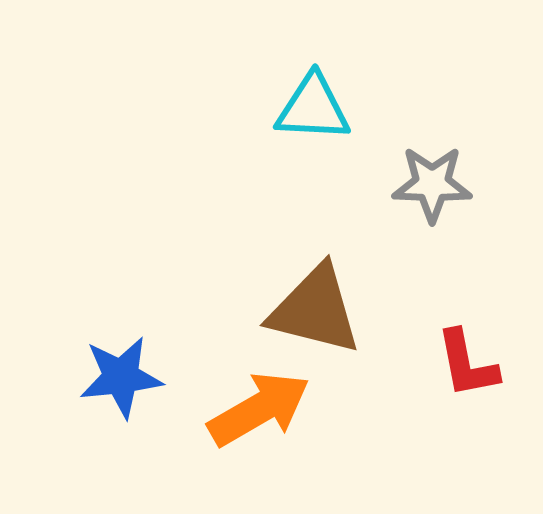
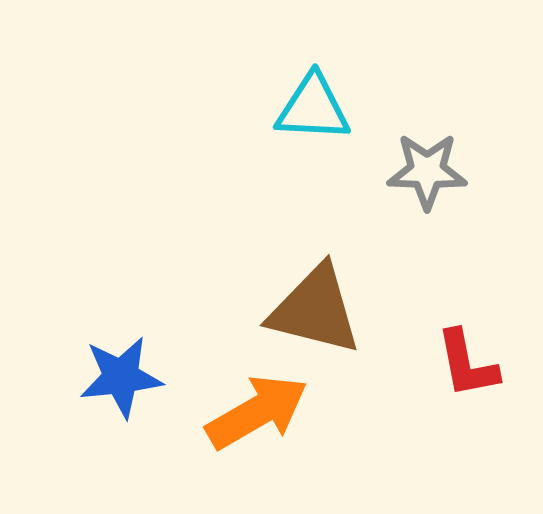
gray star: moved 5 px left, 13 px up
orange arrow: moved 2 px left, 3 px down
